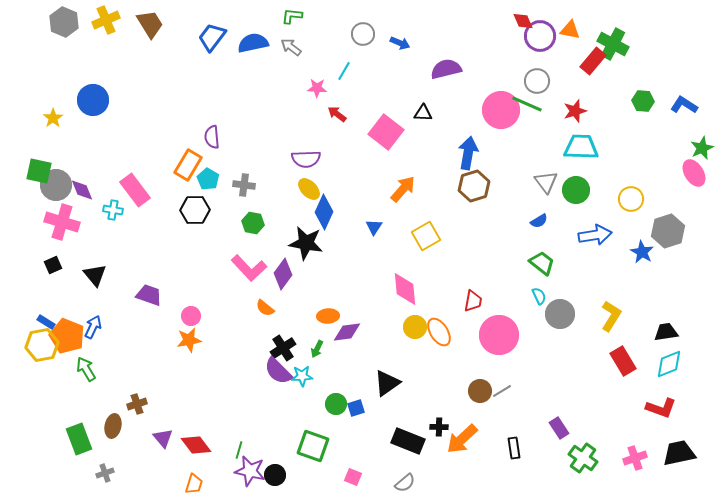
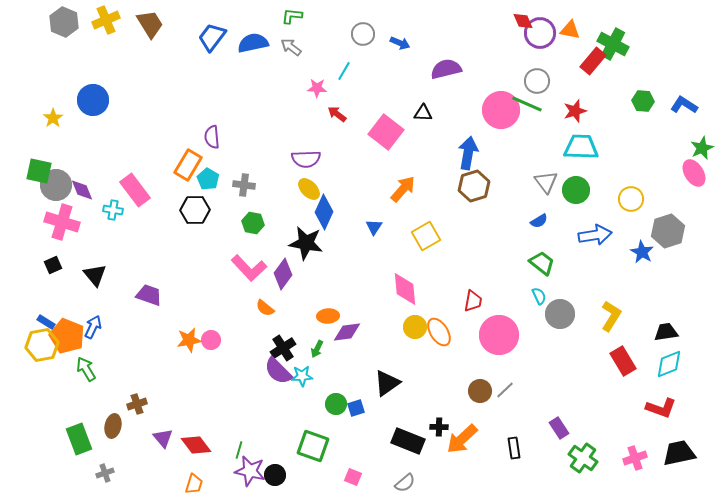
purple circle at (540, 36): moved 3 px up
pink circle at (191, 316): moved 20 px right, 24 px down
gray line at (502, 391): moved 3 px right, 1 px up; rotated 12 degrees counterclockwise
